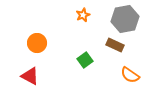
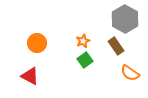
orange star: moved 26 px down
gray hexagon: rotated 20 degrees counterclockwise
brown rectangle: moved 1 px right, 1 px down; rotated 30 degrees clockwise
orange semicircle: moved 2 px up
